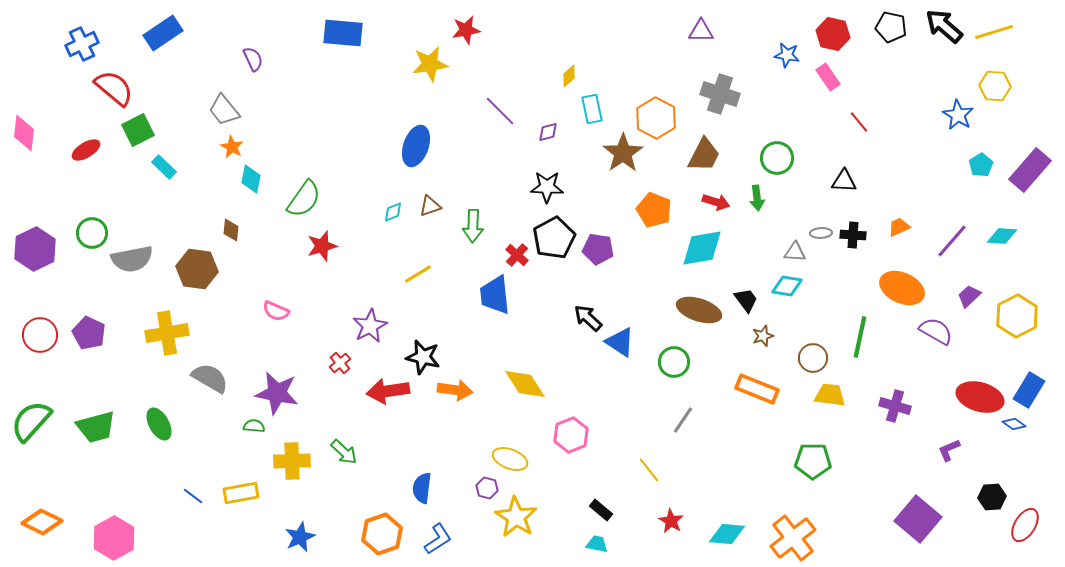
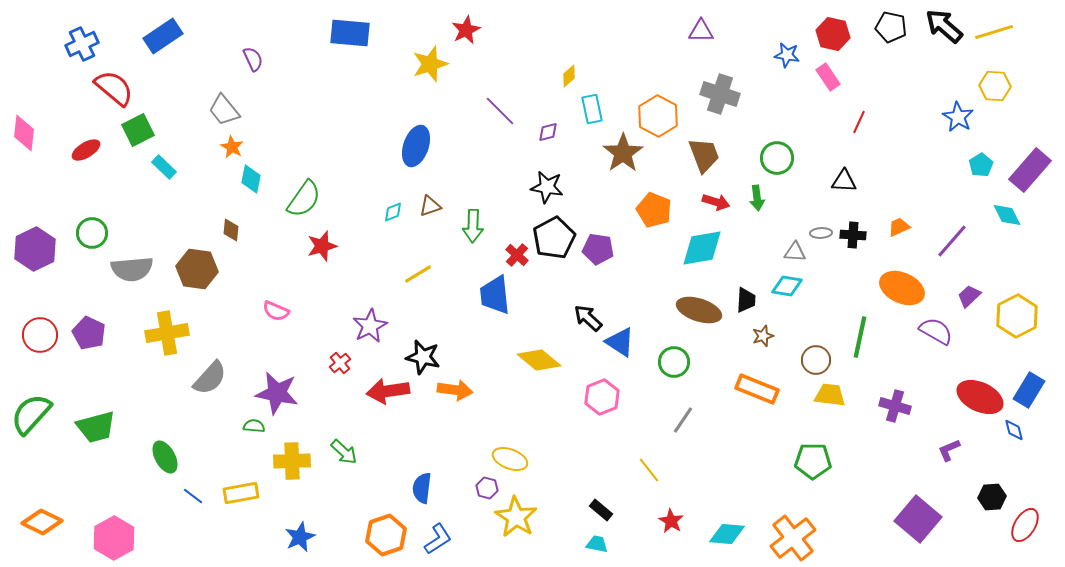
red star at (466, 30): rotated 16 degrees counterclockwise
blue rectangle at (163, 33): moved 3 px down
blue rectangle at (343, 33): moved 7 px right
yellow star at (430, 64): rotated 9 degrees counterclockwise
blue star at (958, 115): moved 2 px down
orange hexagon at (656, 118): moved 2 px right, 2 px up
red line at (859, 122): rotated 65 degrees clockwise
brown trapezoid at (704, 155): rotated 48 degrees counterclockwise
black star at (547, 187): rotated 8 degrees clockwise
cyan diamond at (1002, 236): moved 5 px right, 21 px up; rotated 60 degrees clockwise
gray semicircle at (132, 259): moved 10 px down; rotated 6 degrees clockwise
black trapezoid at (746, 300): rotated 40 degrees clockwise
brown circle at (813, 358): moved 3 px right, 2 px down
gray semicircle at (210, 378): rotated 102 degrees clockwise
yellow diamond at (525, 384): moved 14 px right, 24 px up; rotated 18 degrees counterclockwise
red ellipse at (980, 397): rotated 9 degrees clockwise
green semicircle at (31, 421): moved 7 px up
green ellipse at (159, 424): moved 6 px right, 33 px down
blue diamond at (1014, 424): moved 6 px down; rotated 40 degrees clockwise
pink hexagon at (571, 435): moved 31 px right, 38 px up
orange hexagon at (382, 534): moved 4 px right, 1 px down
